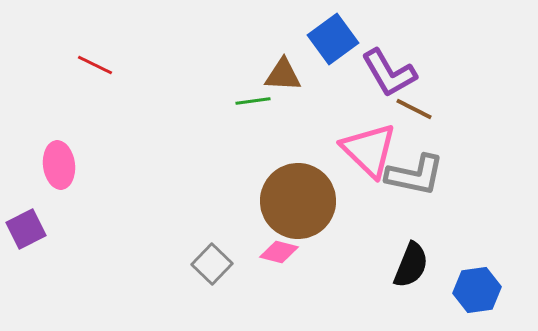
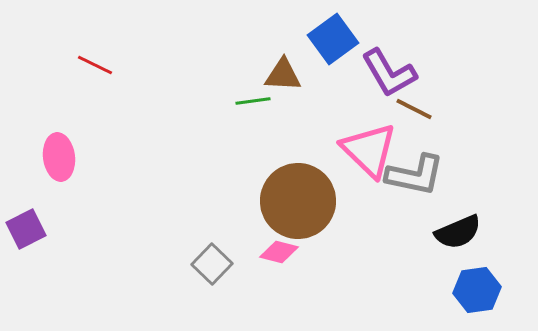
pink ellipse: moved 8 px up
black semicircle: moved 47 px right, 33 px up; rotated 45 degrees clockwise
